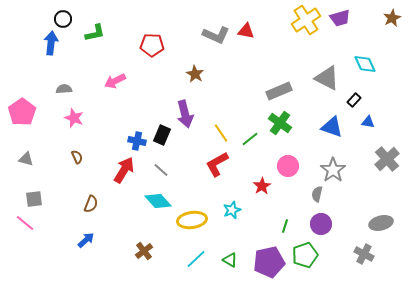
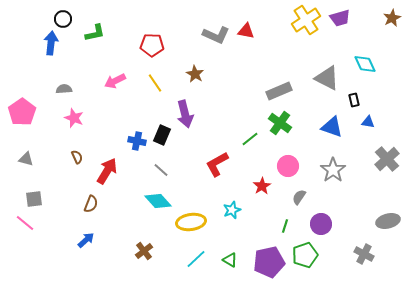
black rectangle at (354, 100): rotated 56 degrees counterclockwise
yellow line at (221, 133): moved 66 px left, 50 px up
red arrow at (124, 170): moved 17 px left, 1 px down
gray semicircle at (317, 194): moved 18 px left, 3 px down; rotated 21 degrees clockwise
yellow ellipse at (192, 220): moved 1 px left, 2 px down
gray ellipse at (381, 223): moved 7 px right, 2 px up
